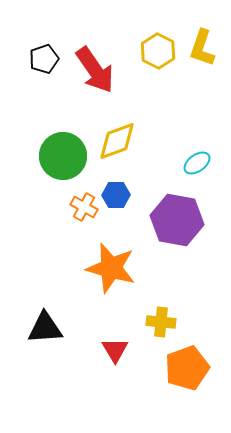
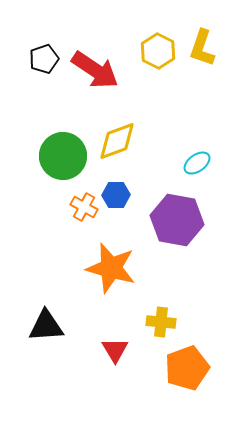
red arrow: rotated 21 degrees counterclockwise
black triangle: moved 1 px right, 2 px up
